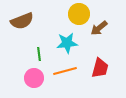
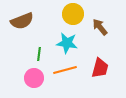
yellow circle: moved 6 px left
brown arrow: moved 1 px right, 1 px up; rotated 90 degrees clockwise
cyan star: rotated 15 degrees clockwise
green line: rotated 16 degrees clockwise
orange line: moved 1 px up
